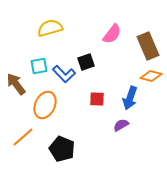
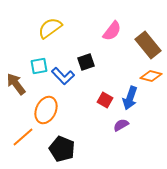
yellow semicircle: rotated 20 degrees counterclockwise
pink semicircle: moved 3 px up
brown rectangle: moved 1 px up; rotated 16 degrees counterclockwise
blue L-shape: moved 1 px left, 2 px down
red square: moved 8 px right, 1 px down; rotated 28 degrees clockwise
orange ellipse: moved 1 px right, 5 px down
